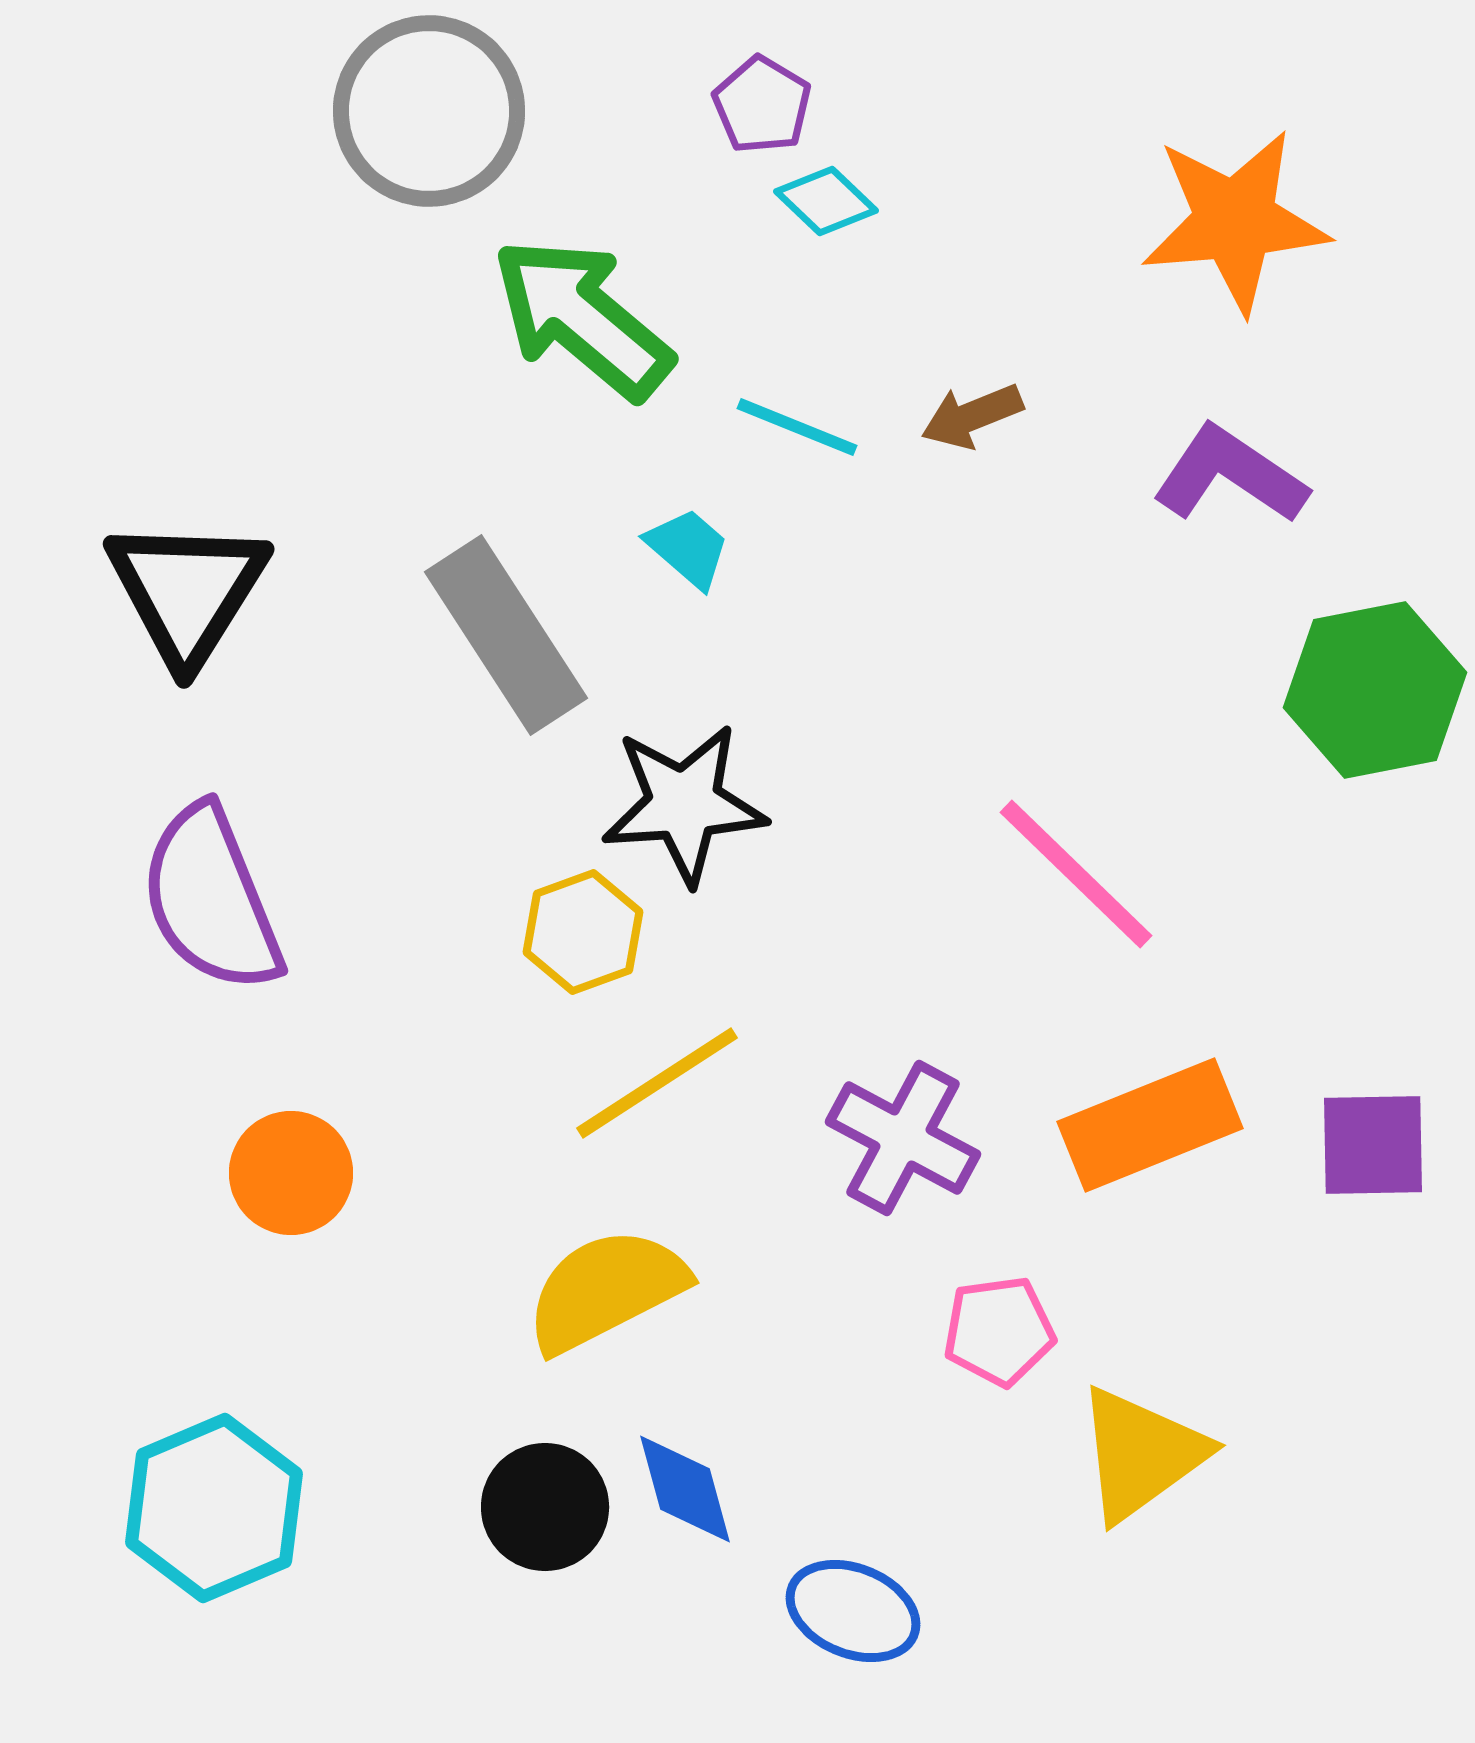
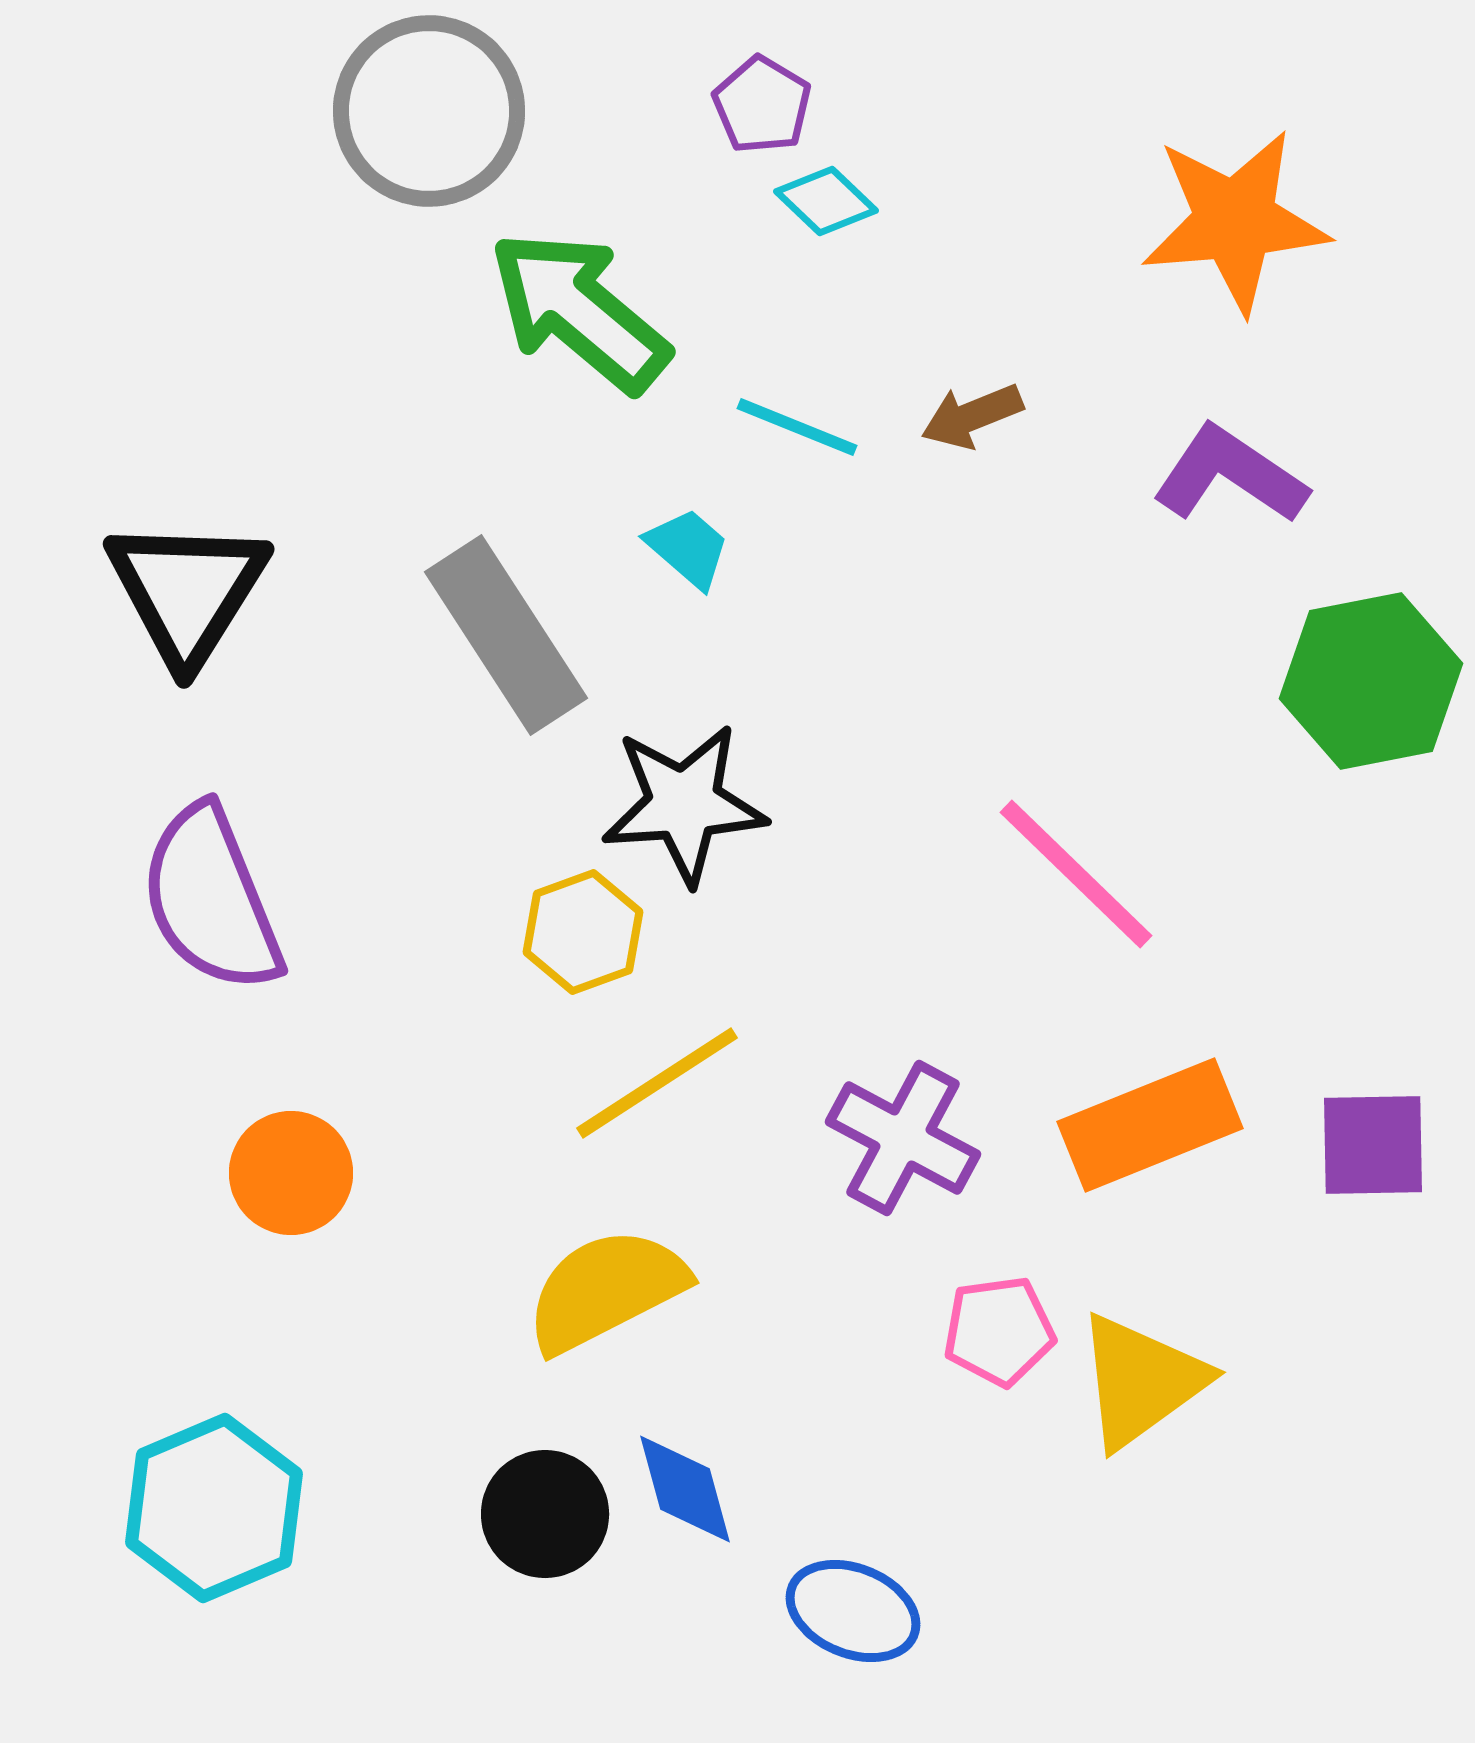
green arrow: moved 3 px left, 7 px up
green hexagon: moved 4 px left, 9 px up
yellow triangle: moved 73 px up
black circle: moved 7 px down
